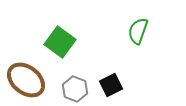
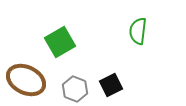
green semicircle: rotated 12 degrees counterclockwise
green square: rotated 24 degrees clockwise
brown ellipse: rotated 12 degrees counterclockwise
